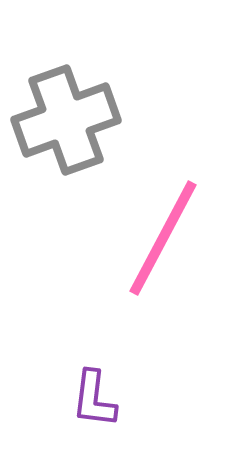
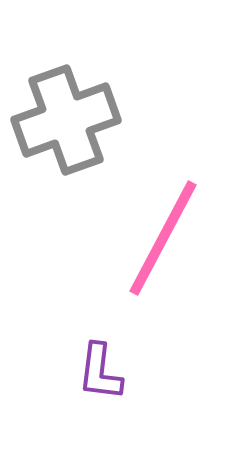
purple L-shape: moved 6 px right, 27 px up
